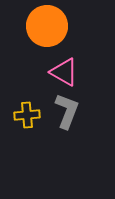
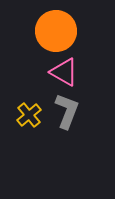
orange circle: moved 9 px right, 5 px down
yellow cross: moved 2 px right; rotated 35 degrees counterclockwise
